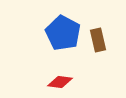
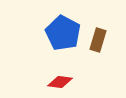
brown rectangle: rotated 30 degrees clockwise
